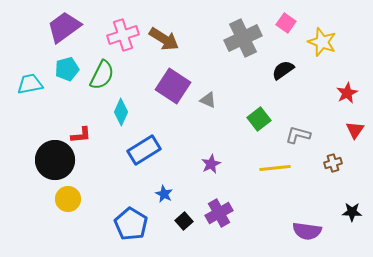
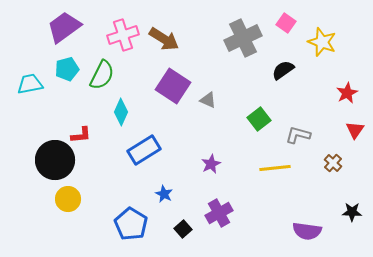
brown cross: rotated 30 degrees counterclockwise
black square: moved 1 px left, 8 px down
